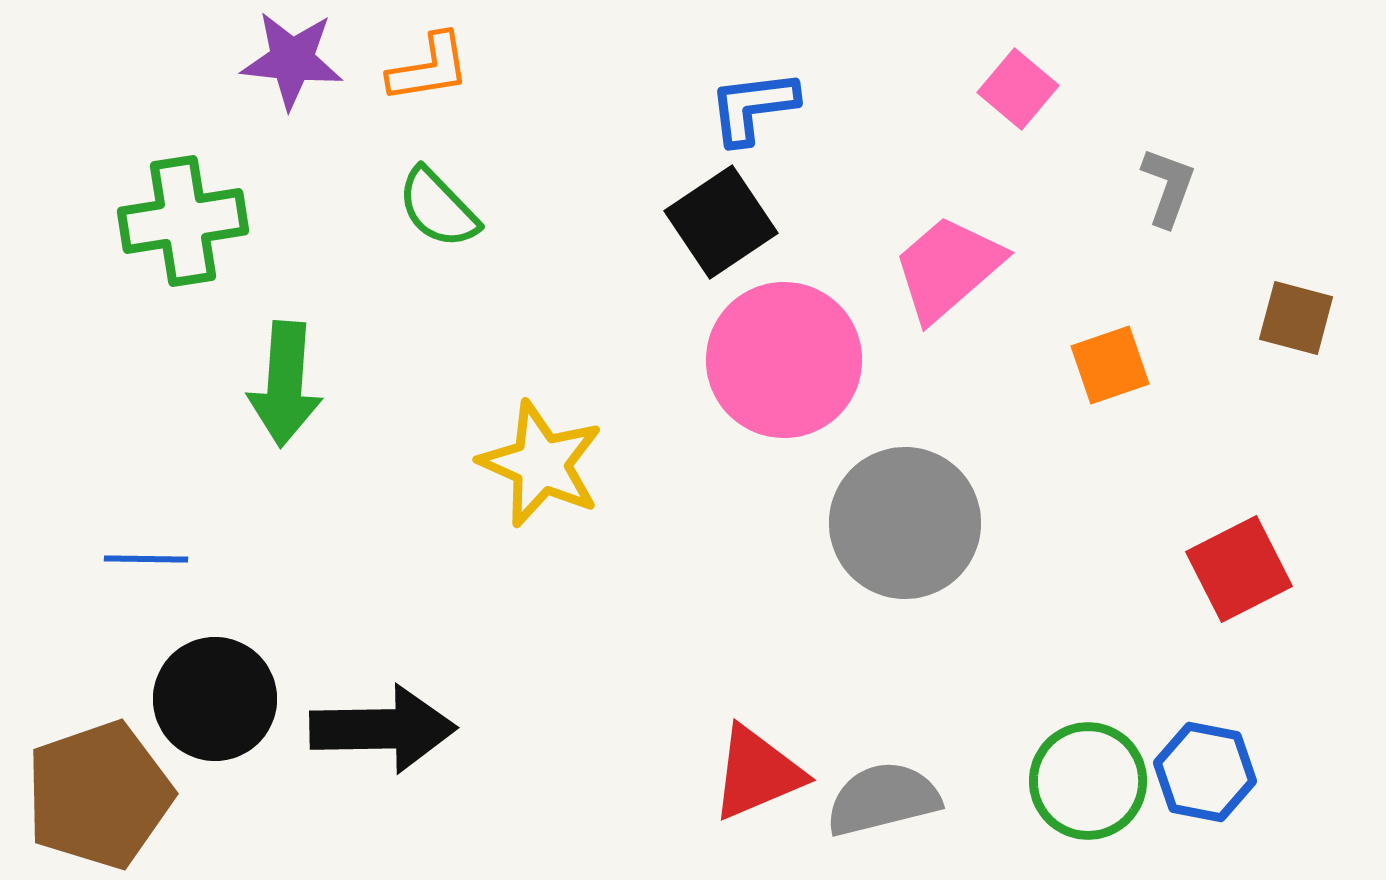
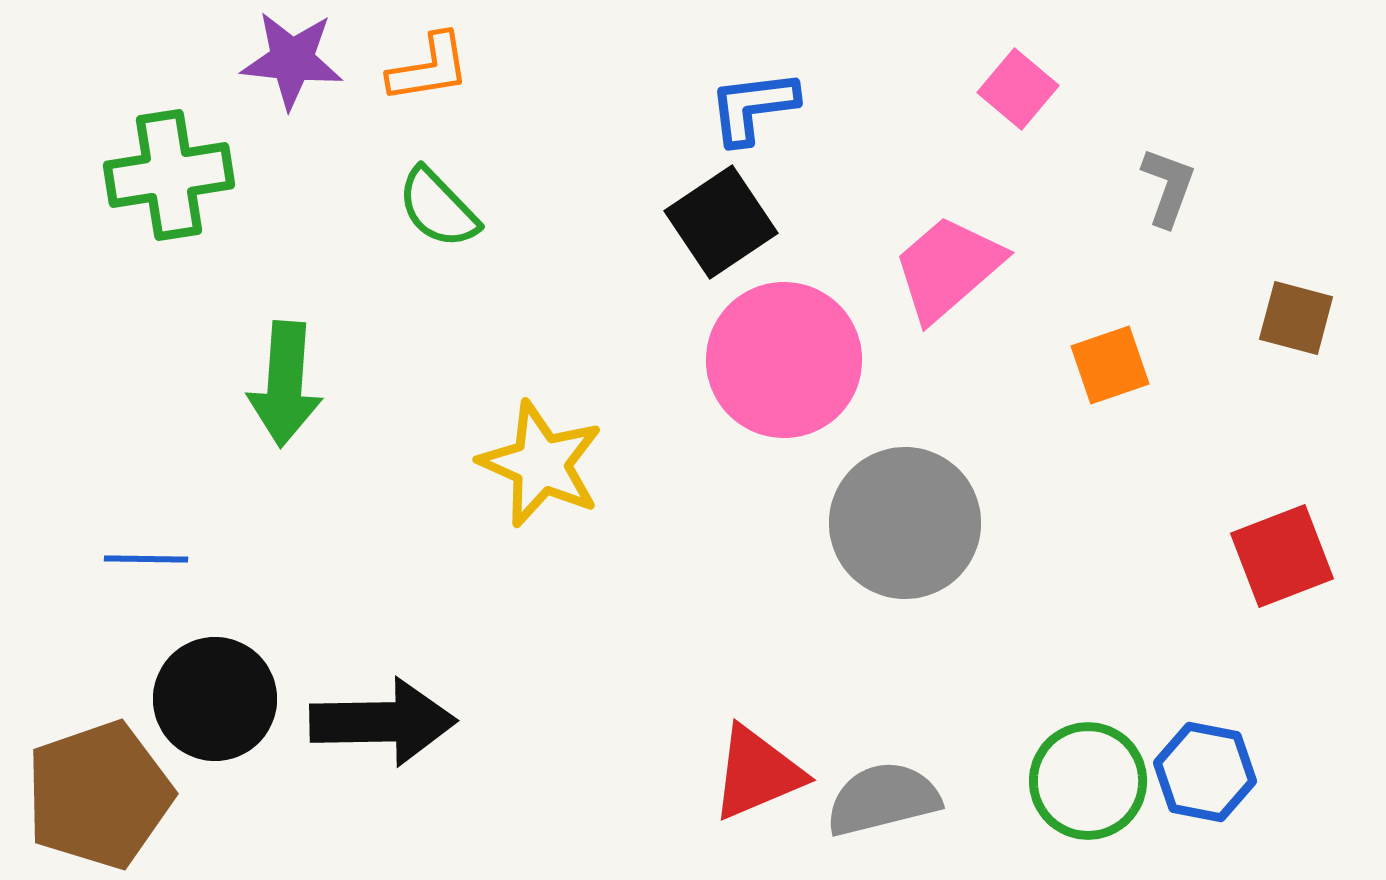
green cross: moved 14 px left, 46 px up
red square: moved 43 px right, 13 px up; rotated 6 degrees clockwise
black arrow: moved 7 px up
